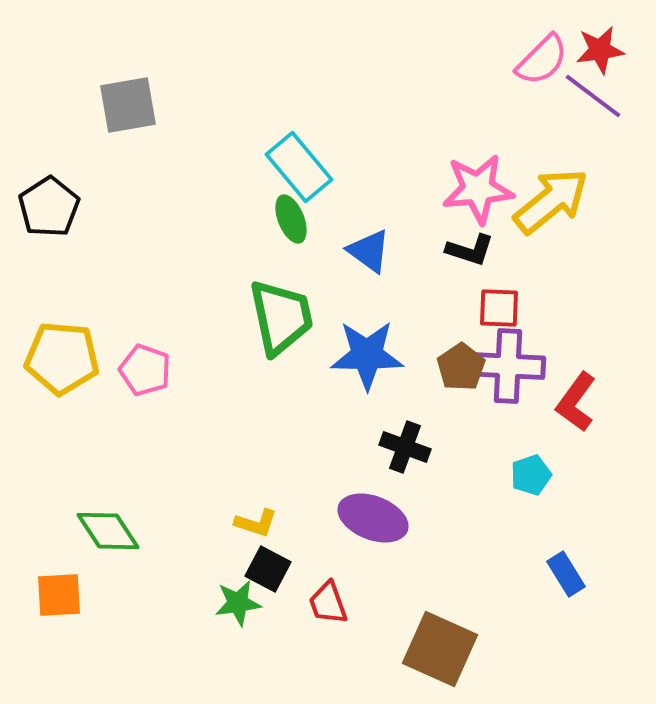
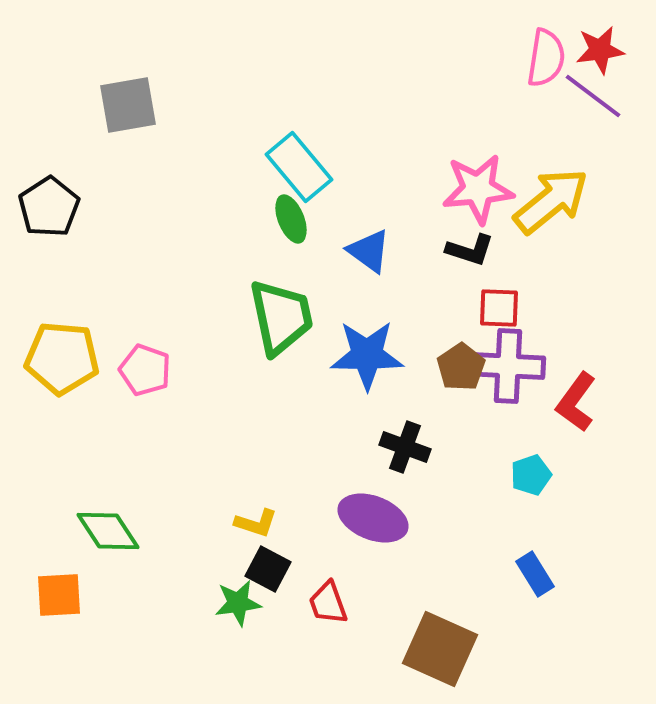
pink semicircle: moved 4 px right, 2 px up; rotated 36 degrees counterclockwise
blue rectangle: moved 31 px left
